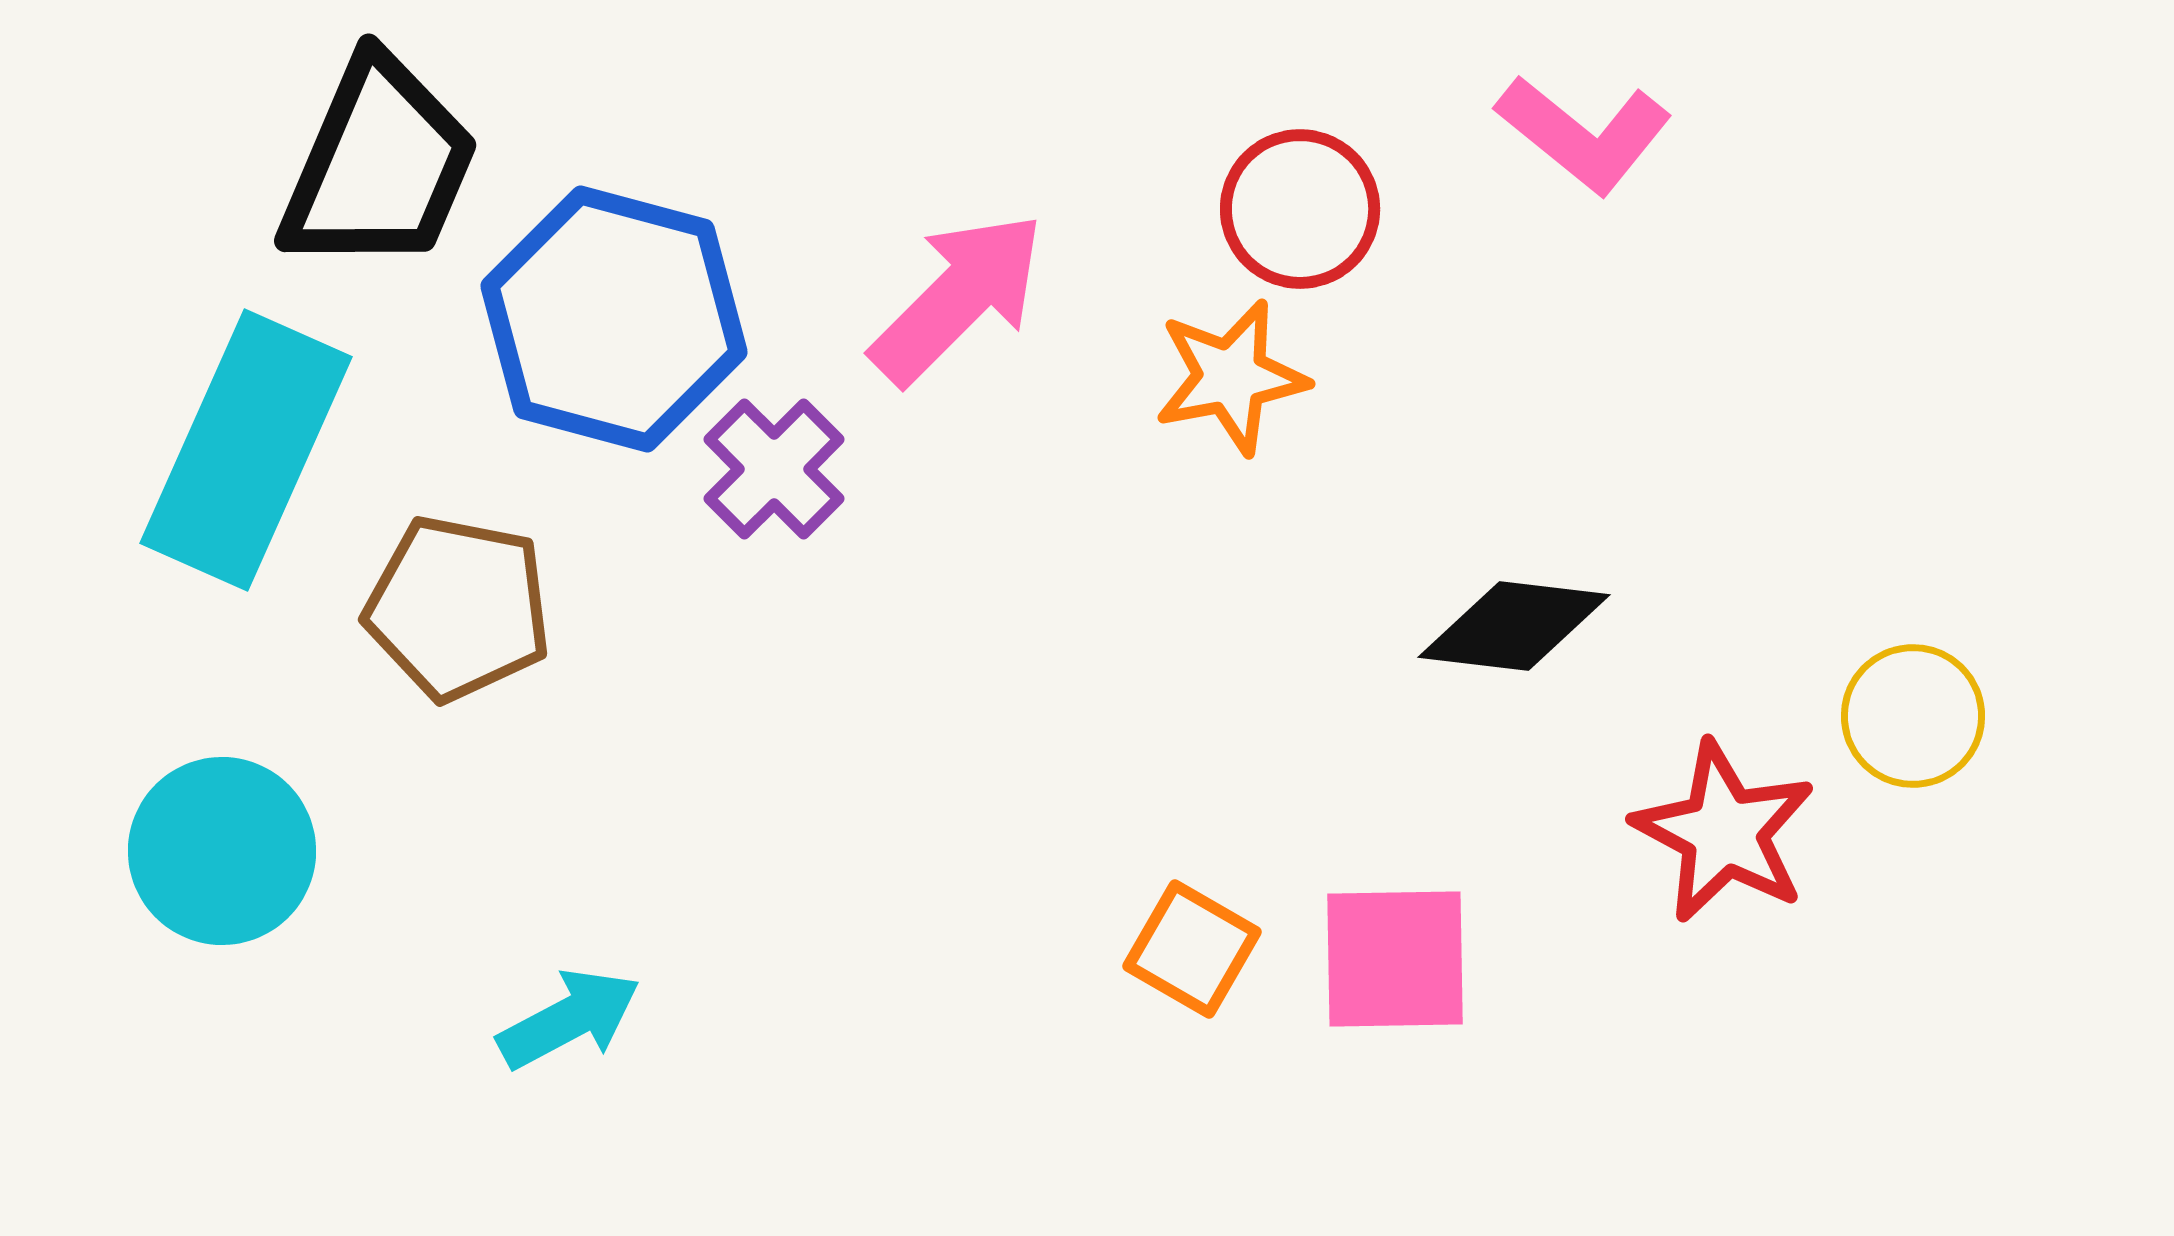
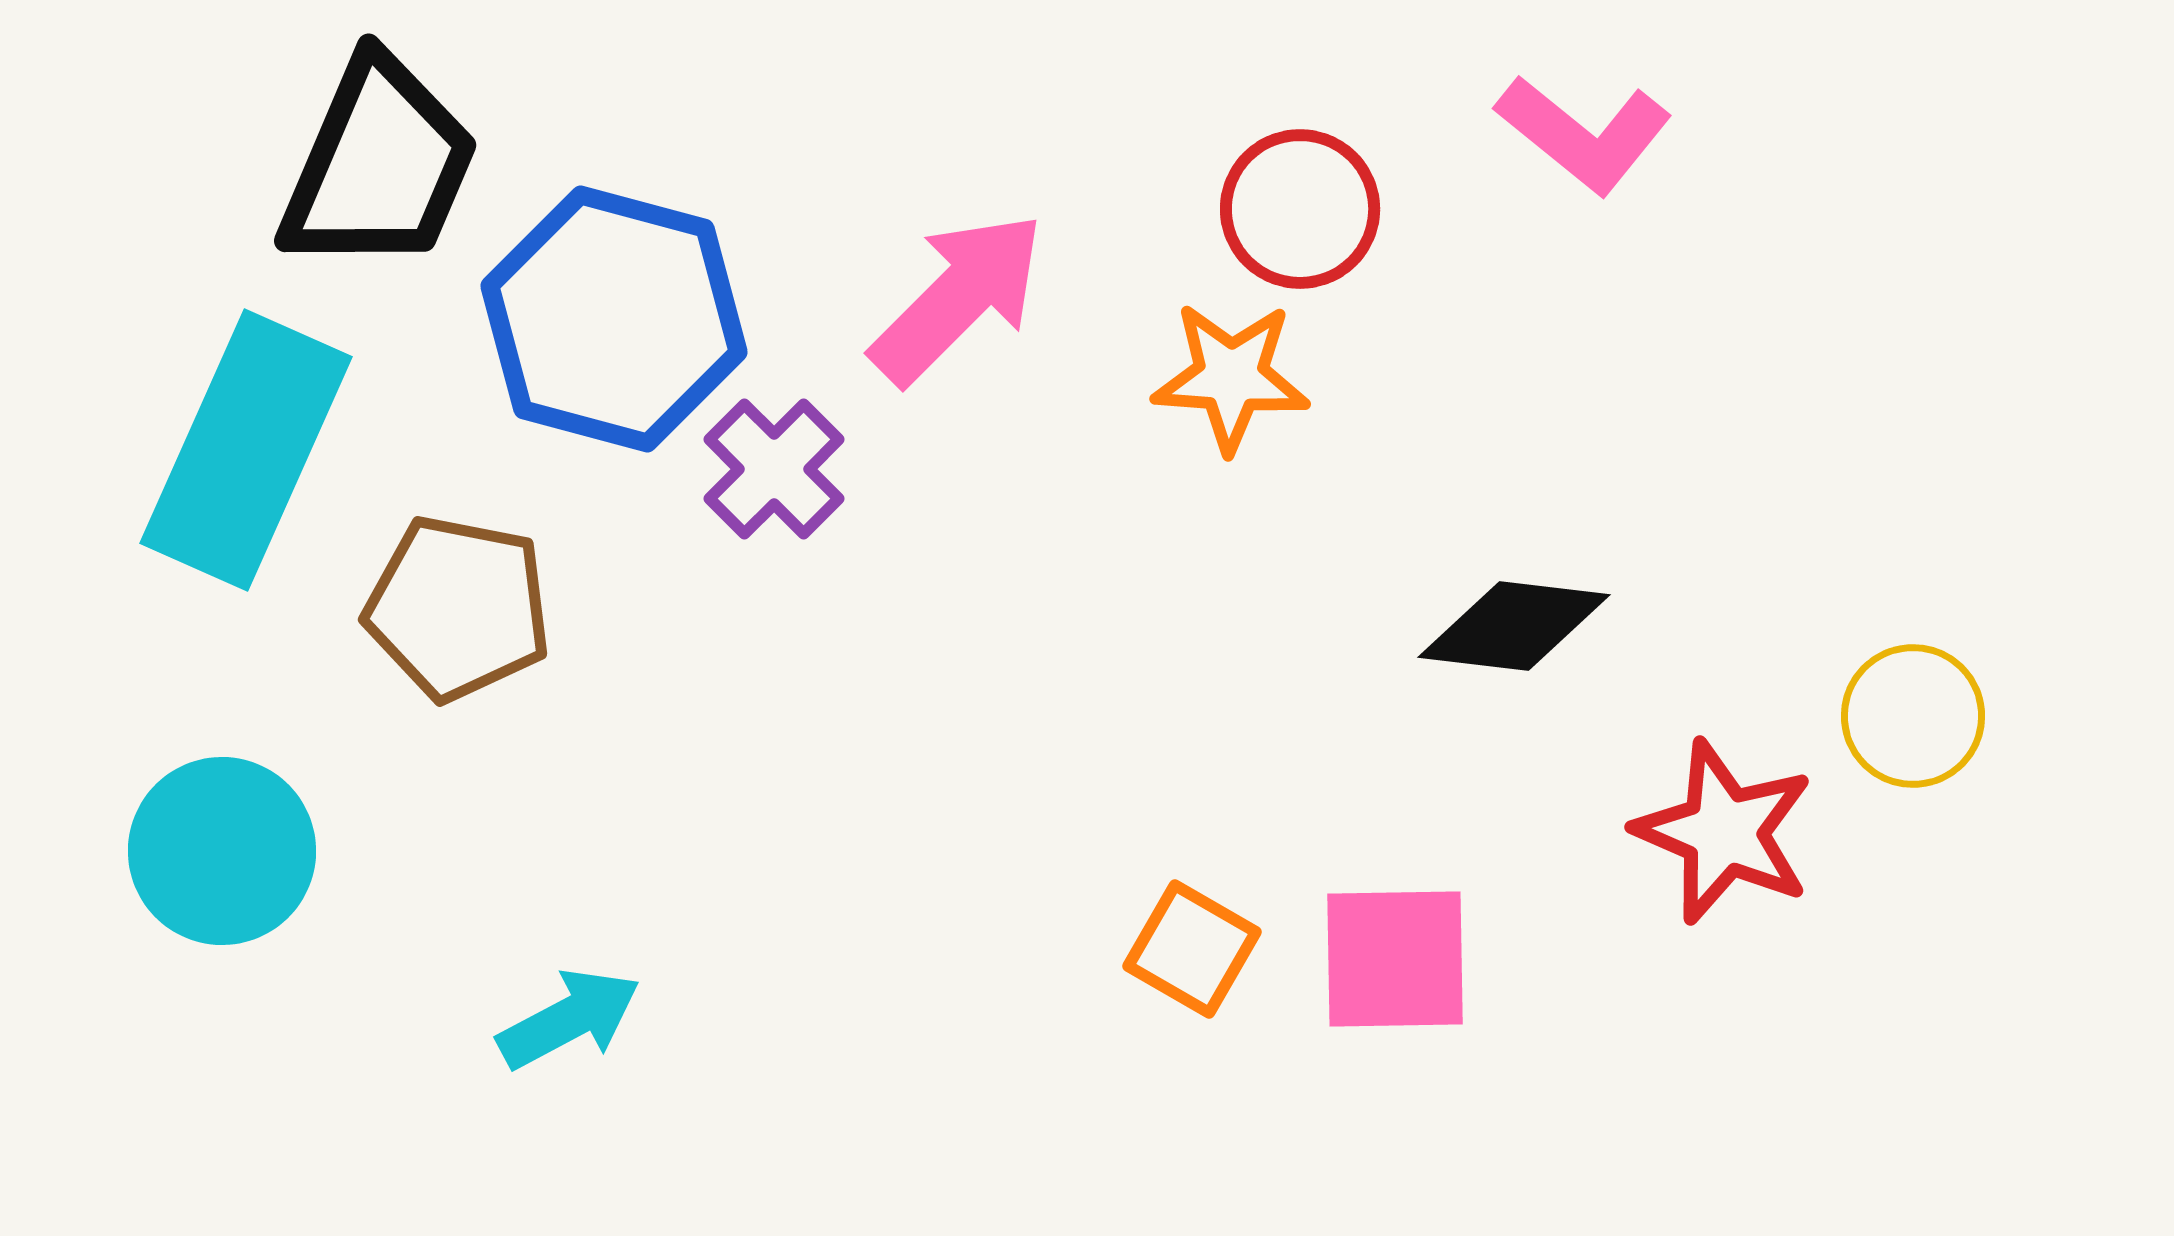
orange star: rotated 15 degrees clockwise
red star: rotated 5 degrees counterclockwise
